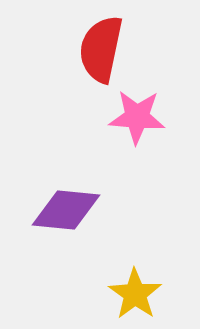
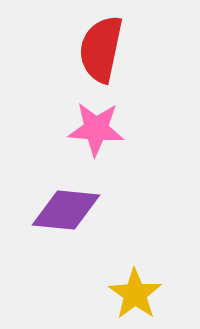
pink star: moved 41 px left, 12 px down
